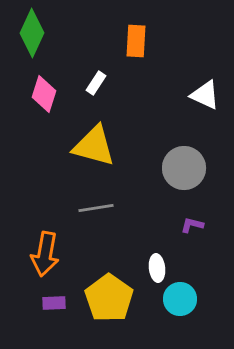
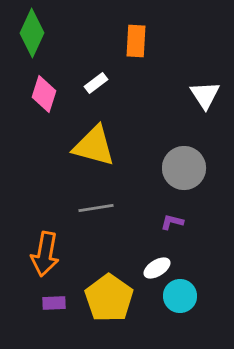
white rectangle: rotated 20 degrees clockwise
white triangle: rotated 32 degrees clockwise
purple L-shape: moved 20 px left, 3 px up
white ellipse: rotated 64 degrees clockwise
cyan circle: moved 3 px up
